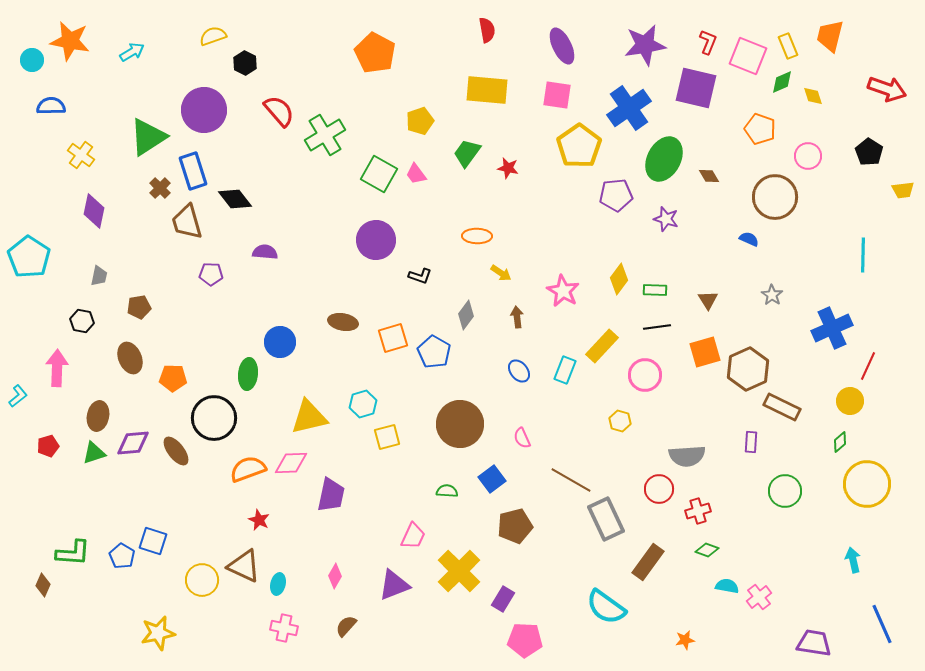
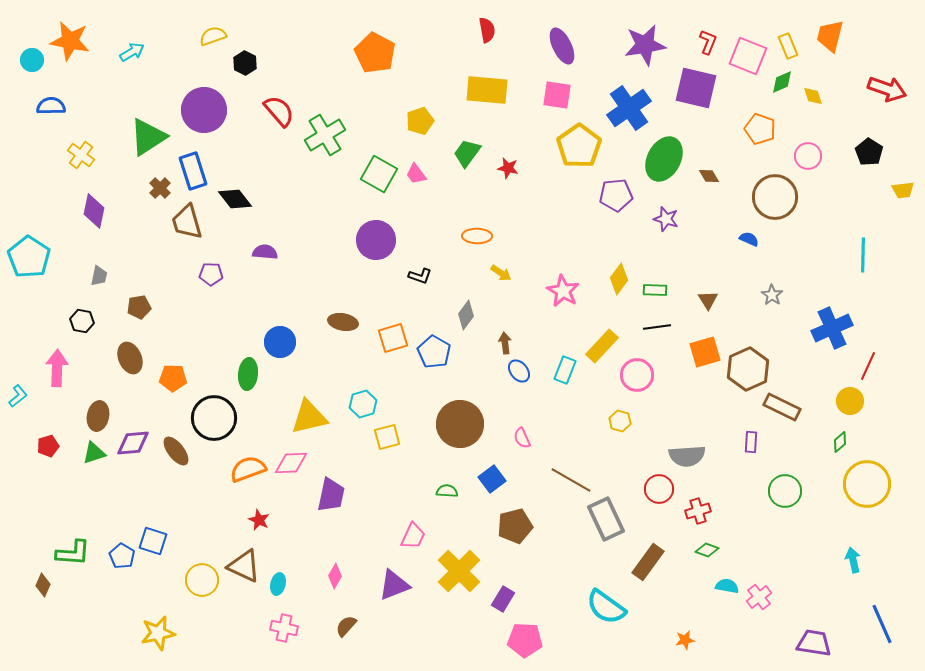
brown arrow at (517, 317): moved 12 px left, 26 px down
pink circle at (645, 375): moved 8 px left
